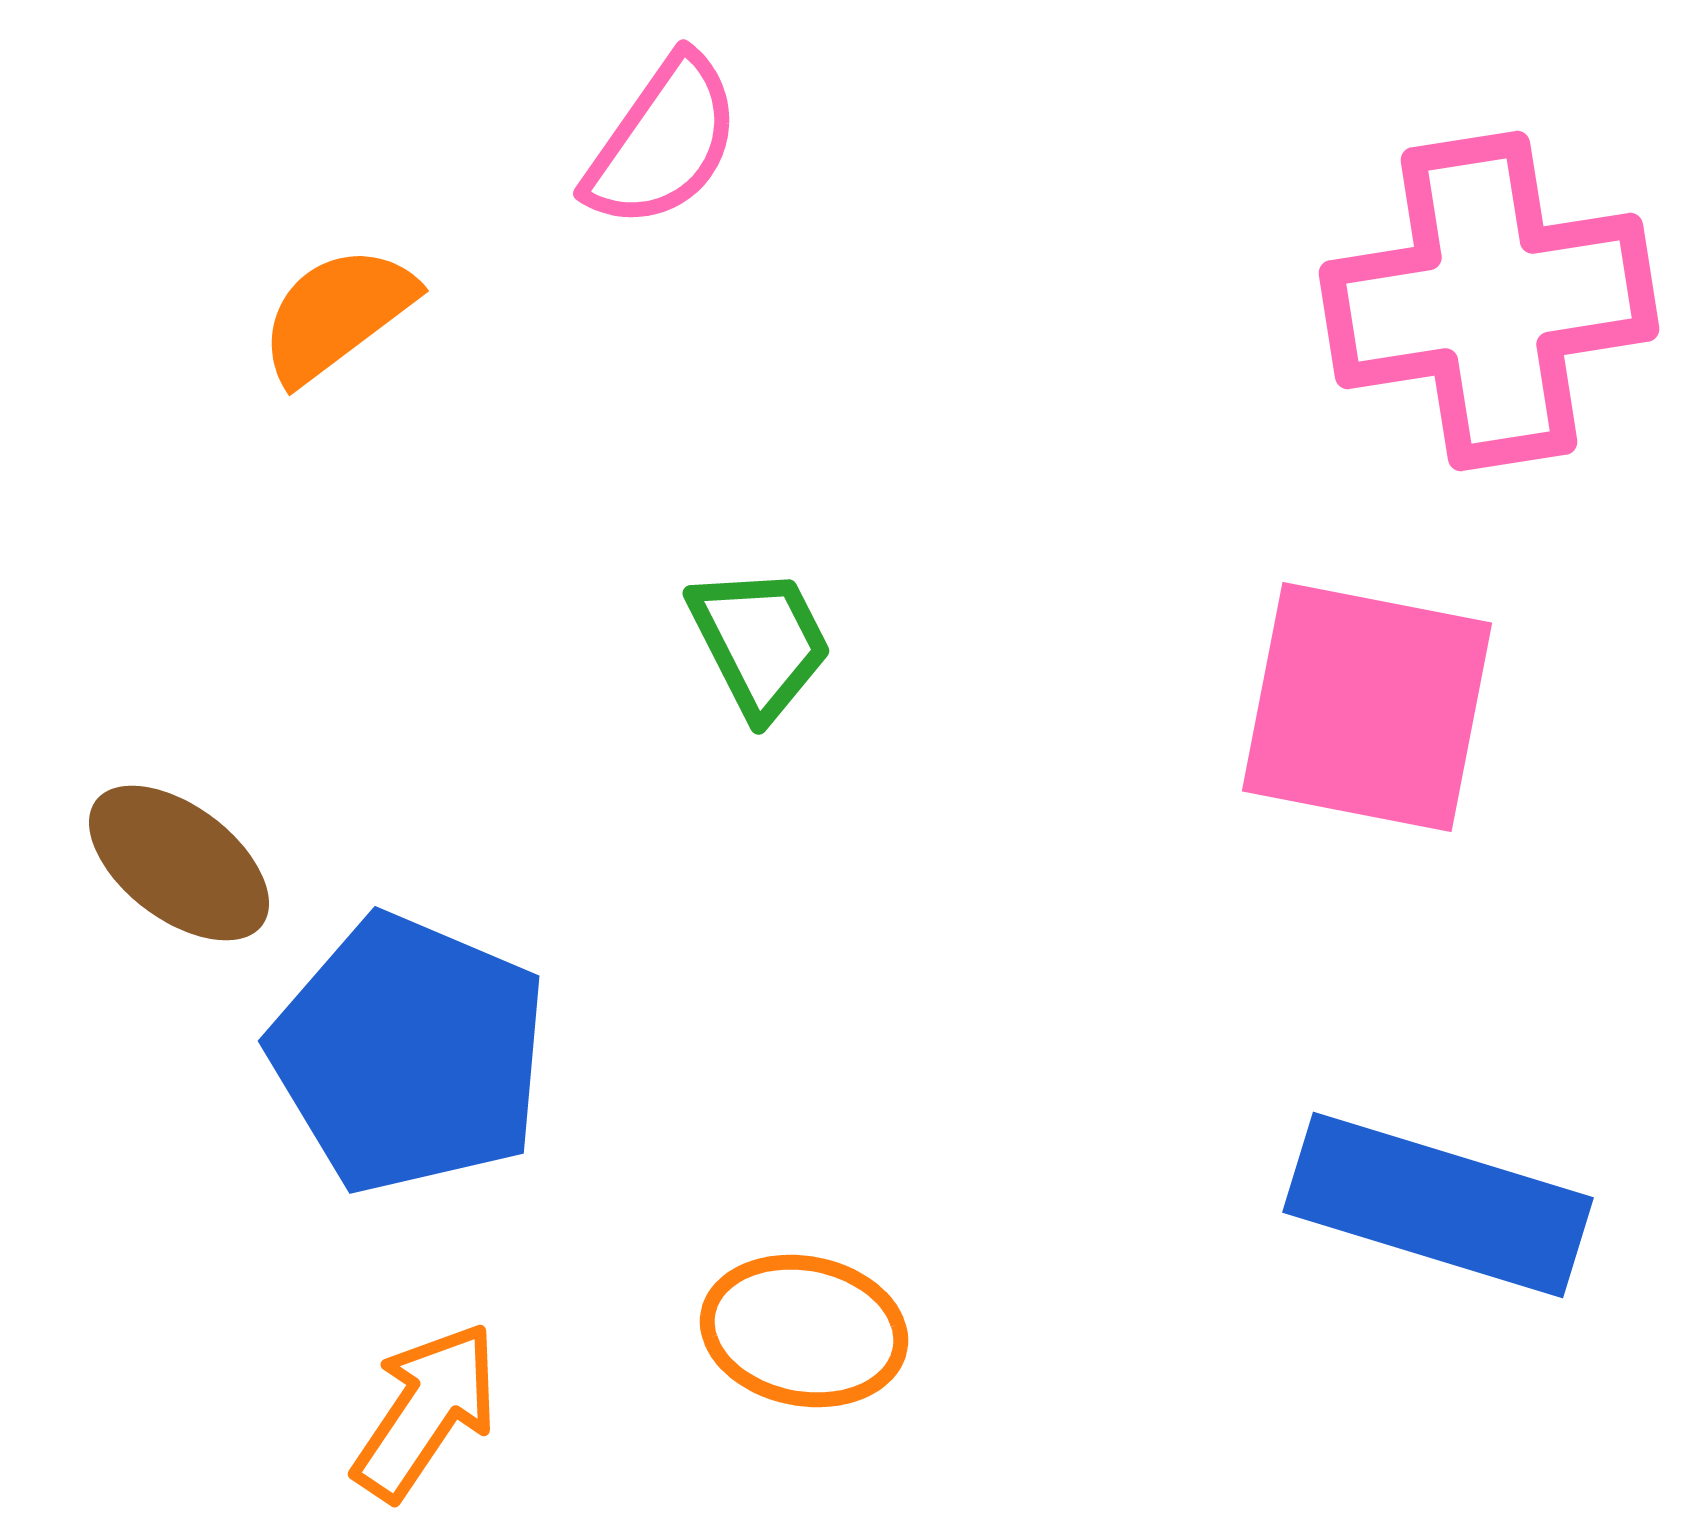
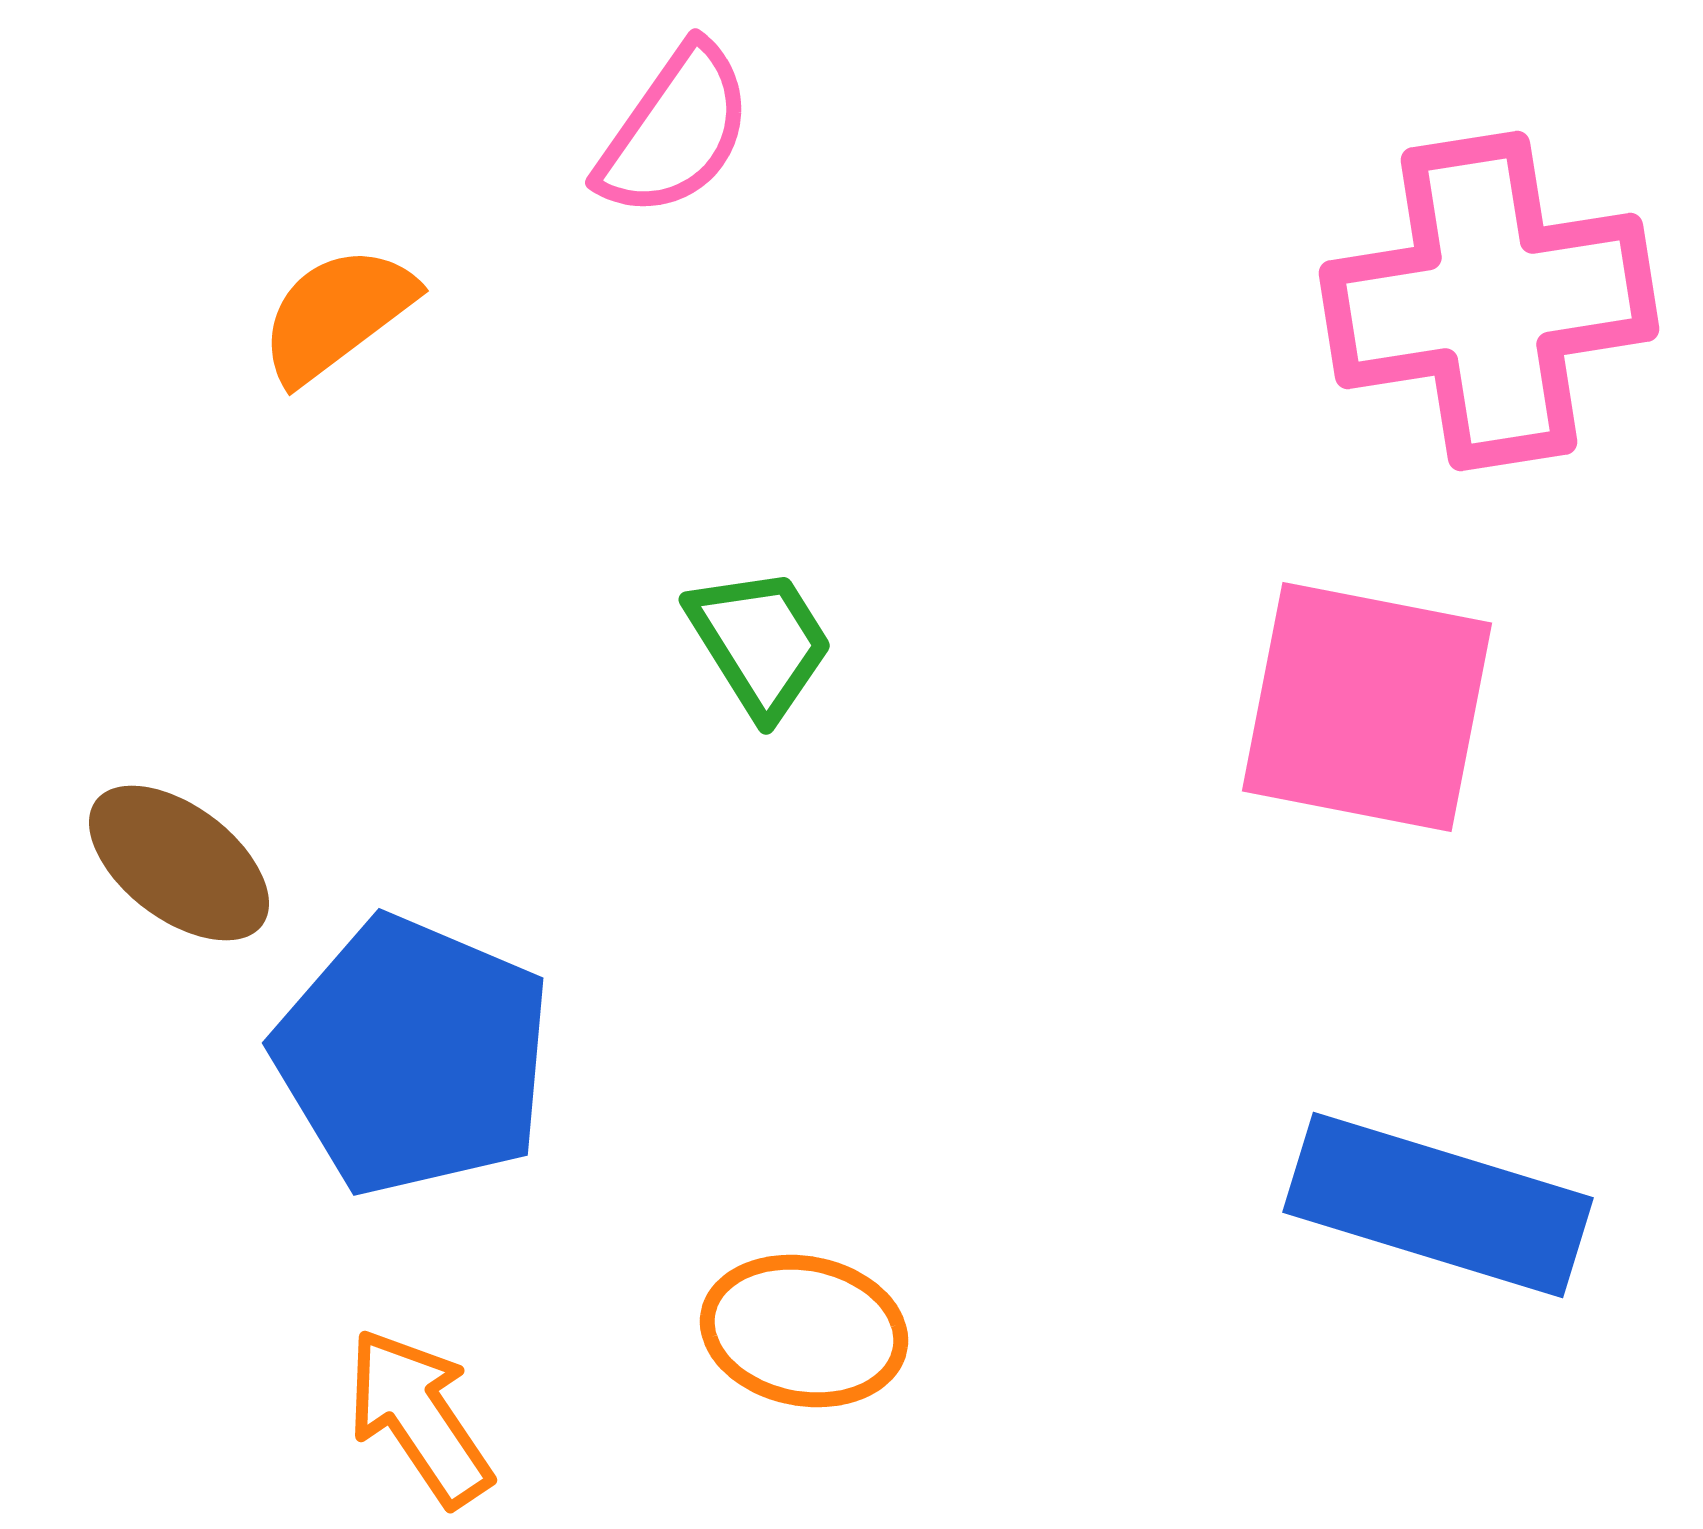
pink semicircle: moved 12 px right, 11 px up
green trapezoid: rotated 5 degrees counterclockwise
blue pentagon: moved 4 px right, 2 px down
orange arrow: moved 7 px left, 6 px down; rotated 68 degrees counterclockwise
